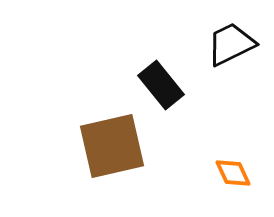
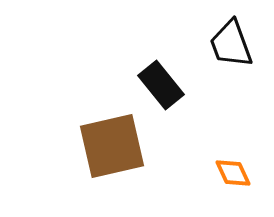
black trapezoid: rotated 84 degrees counterclockwise
